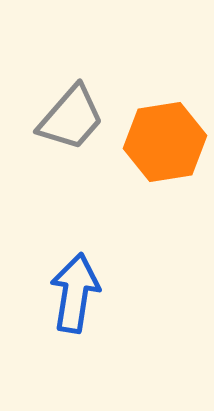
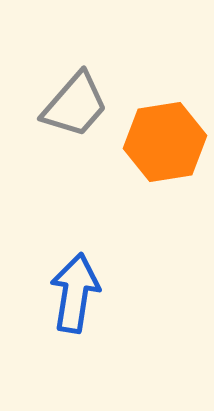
gray trapezoid: moved 4 px right, 13 px up
